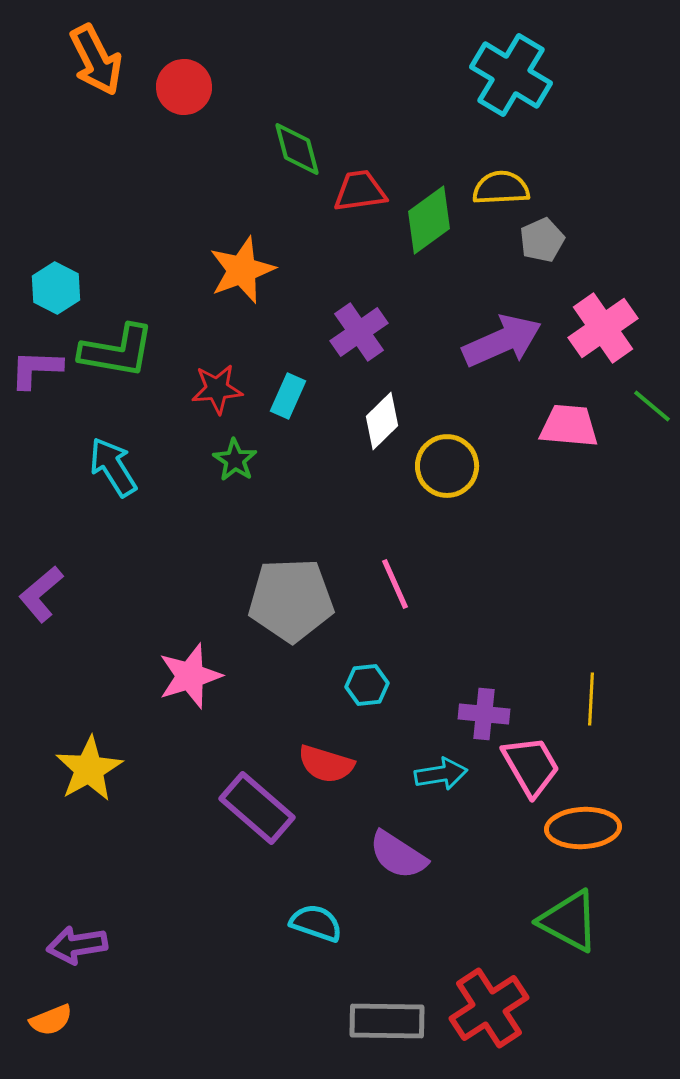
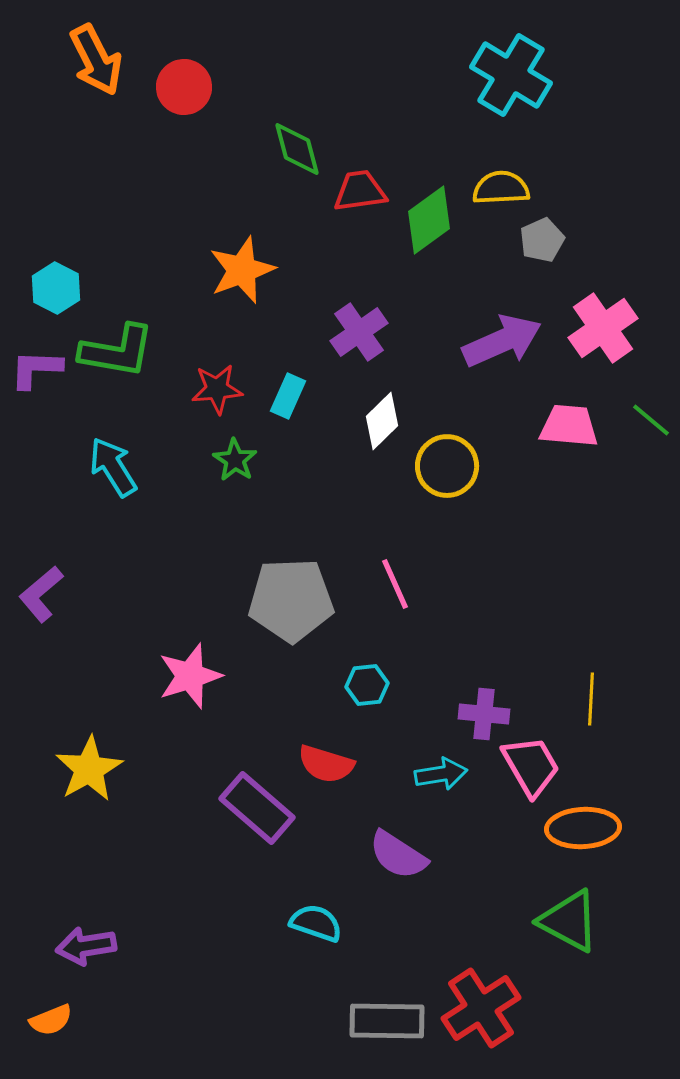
green line at (652, 406): moved 1 px left, 14 px down
purple arrow at (77, 945): moved 9 px right, 1 px down
red cross at (489, 1008): moved 8 px left
